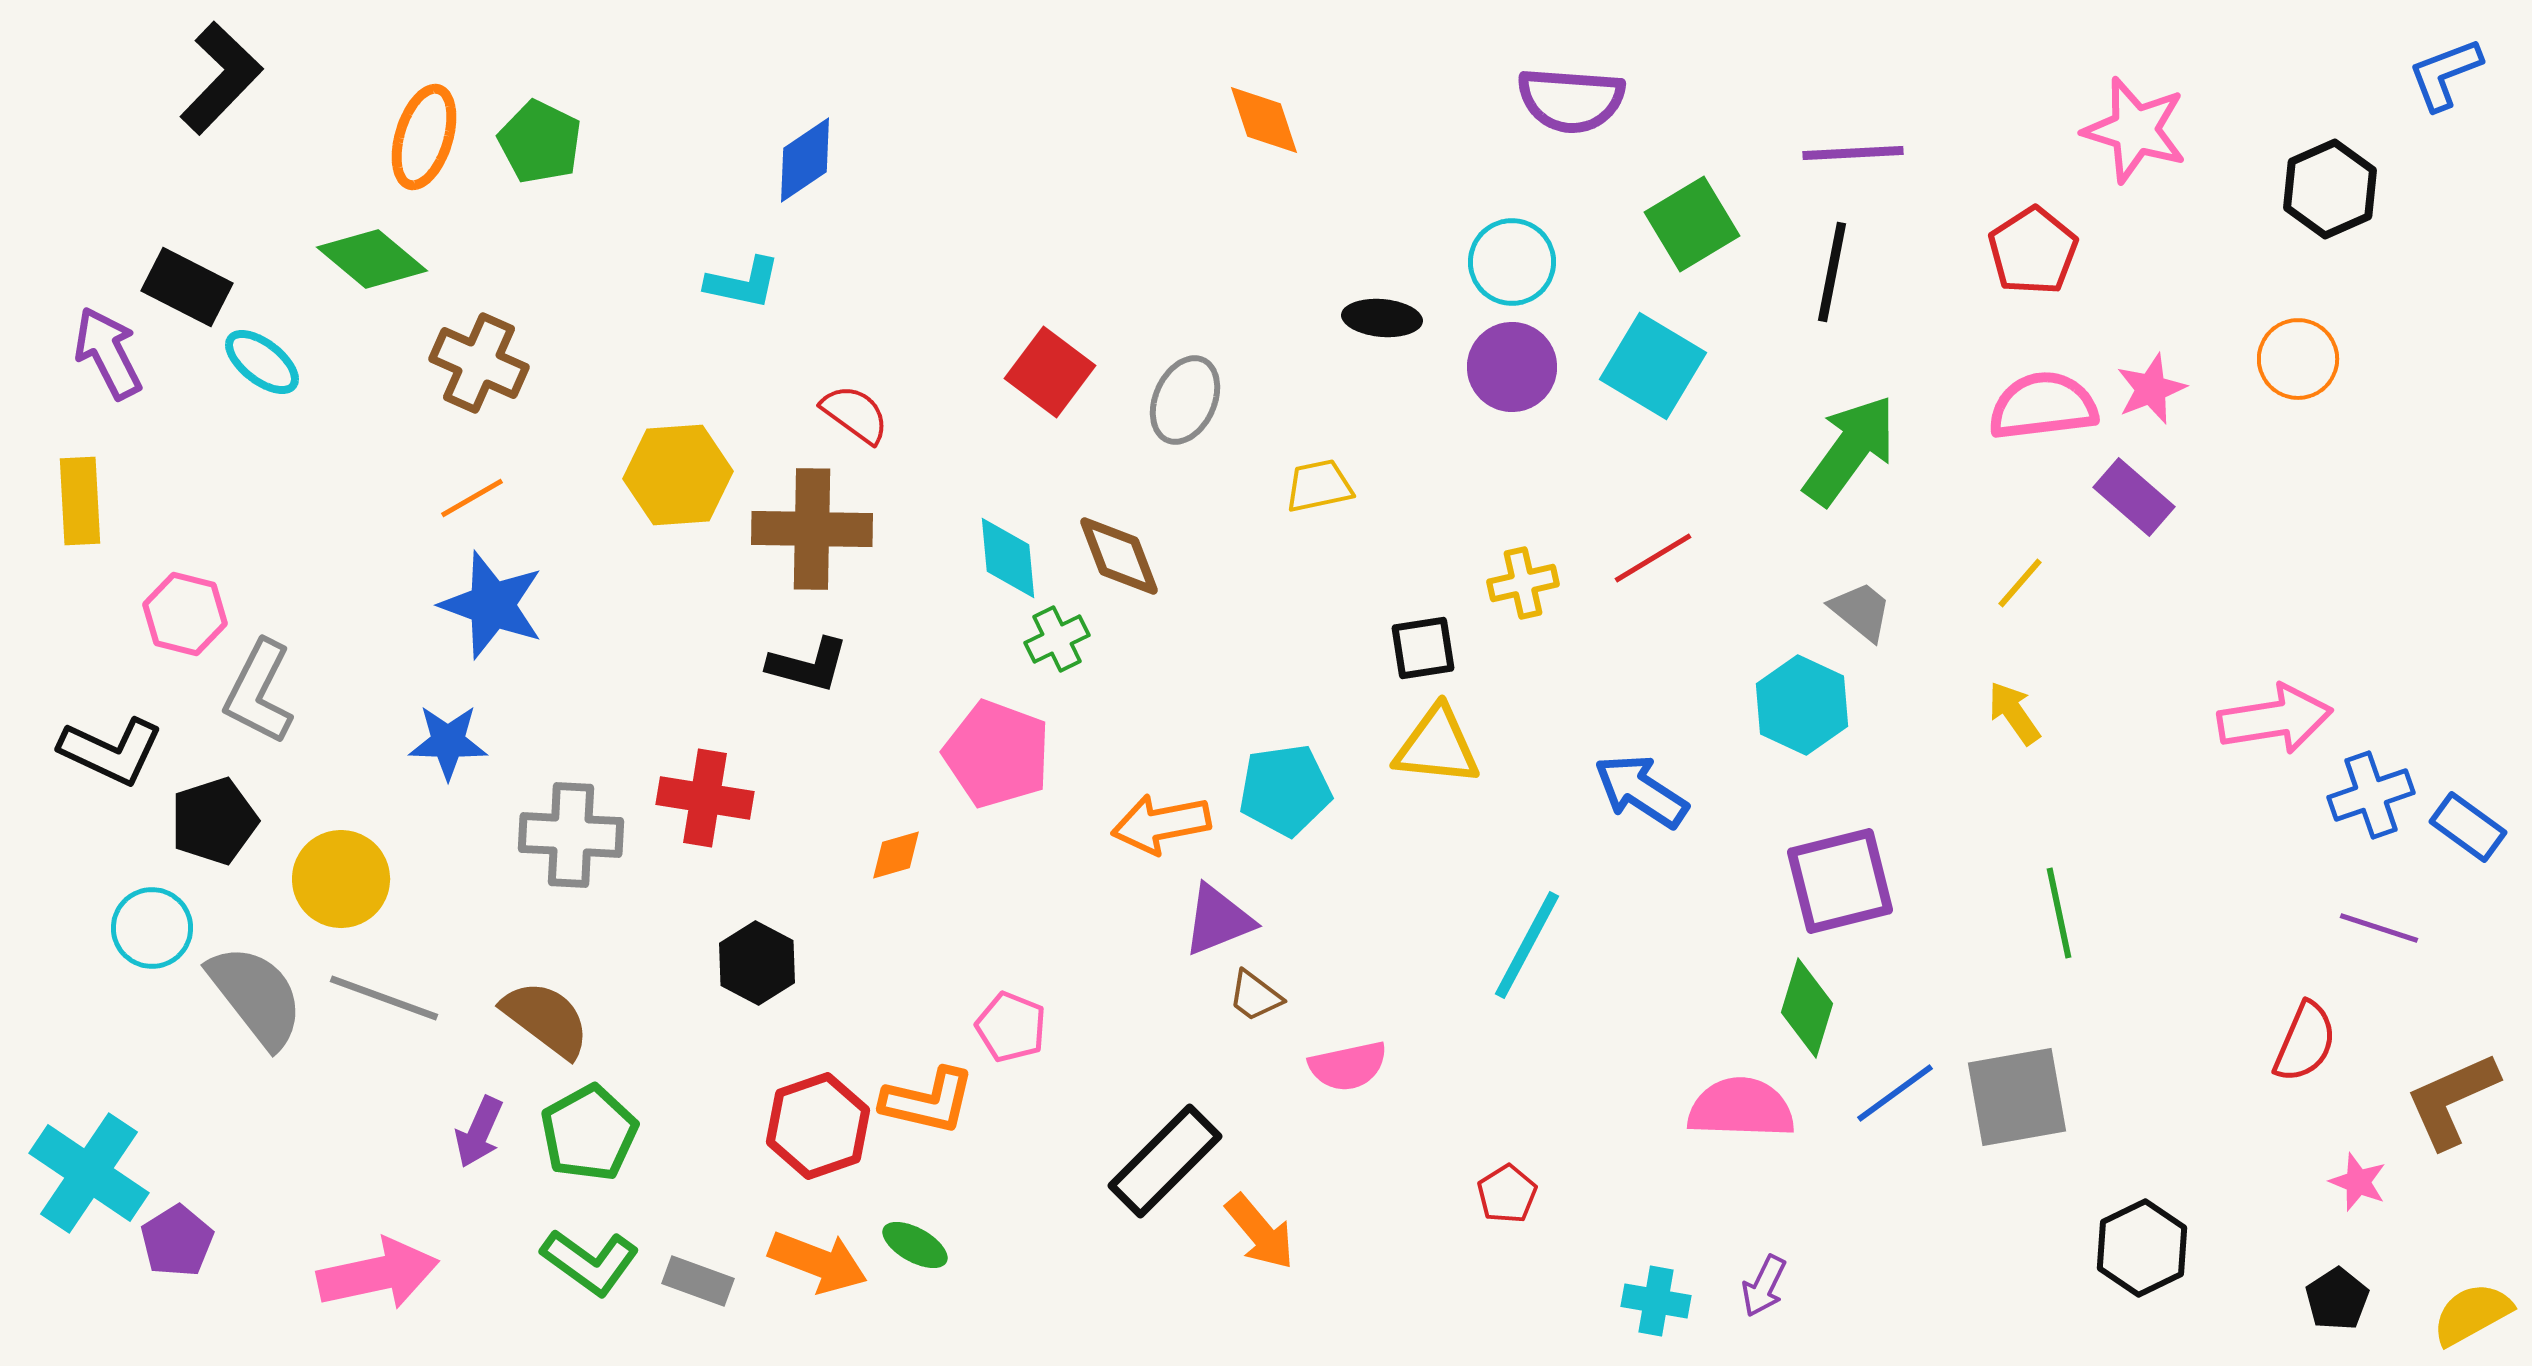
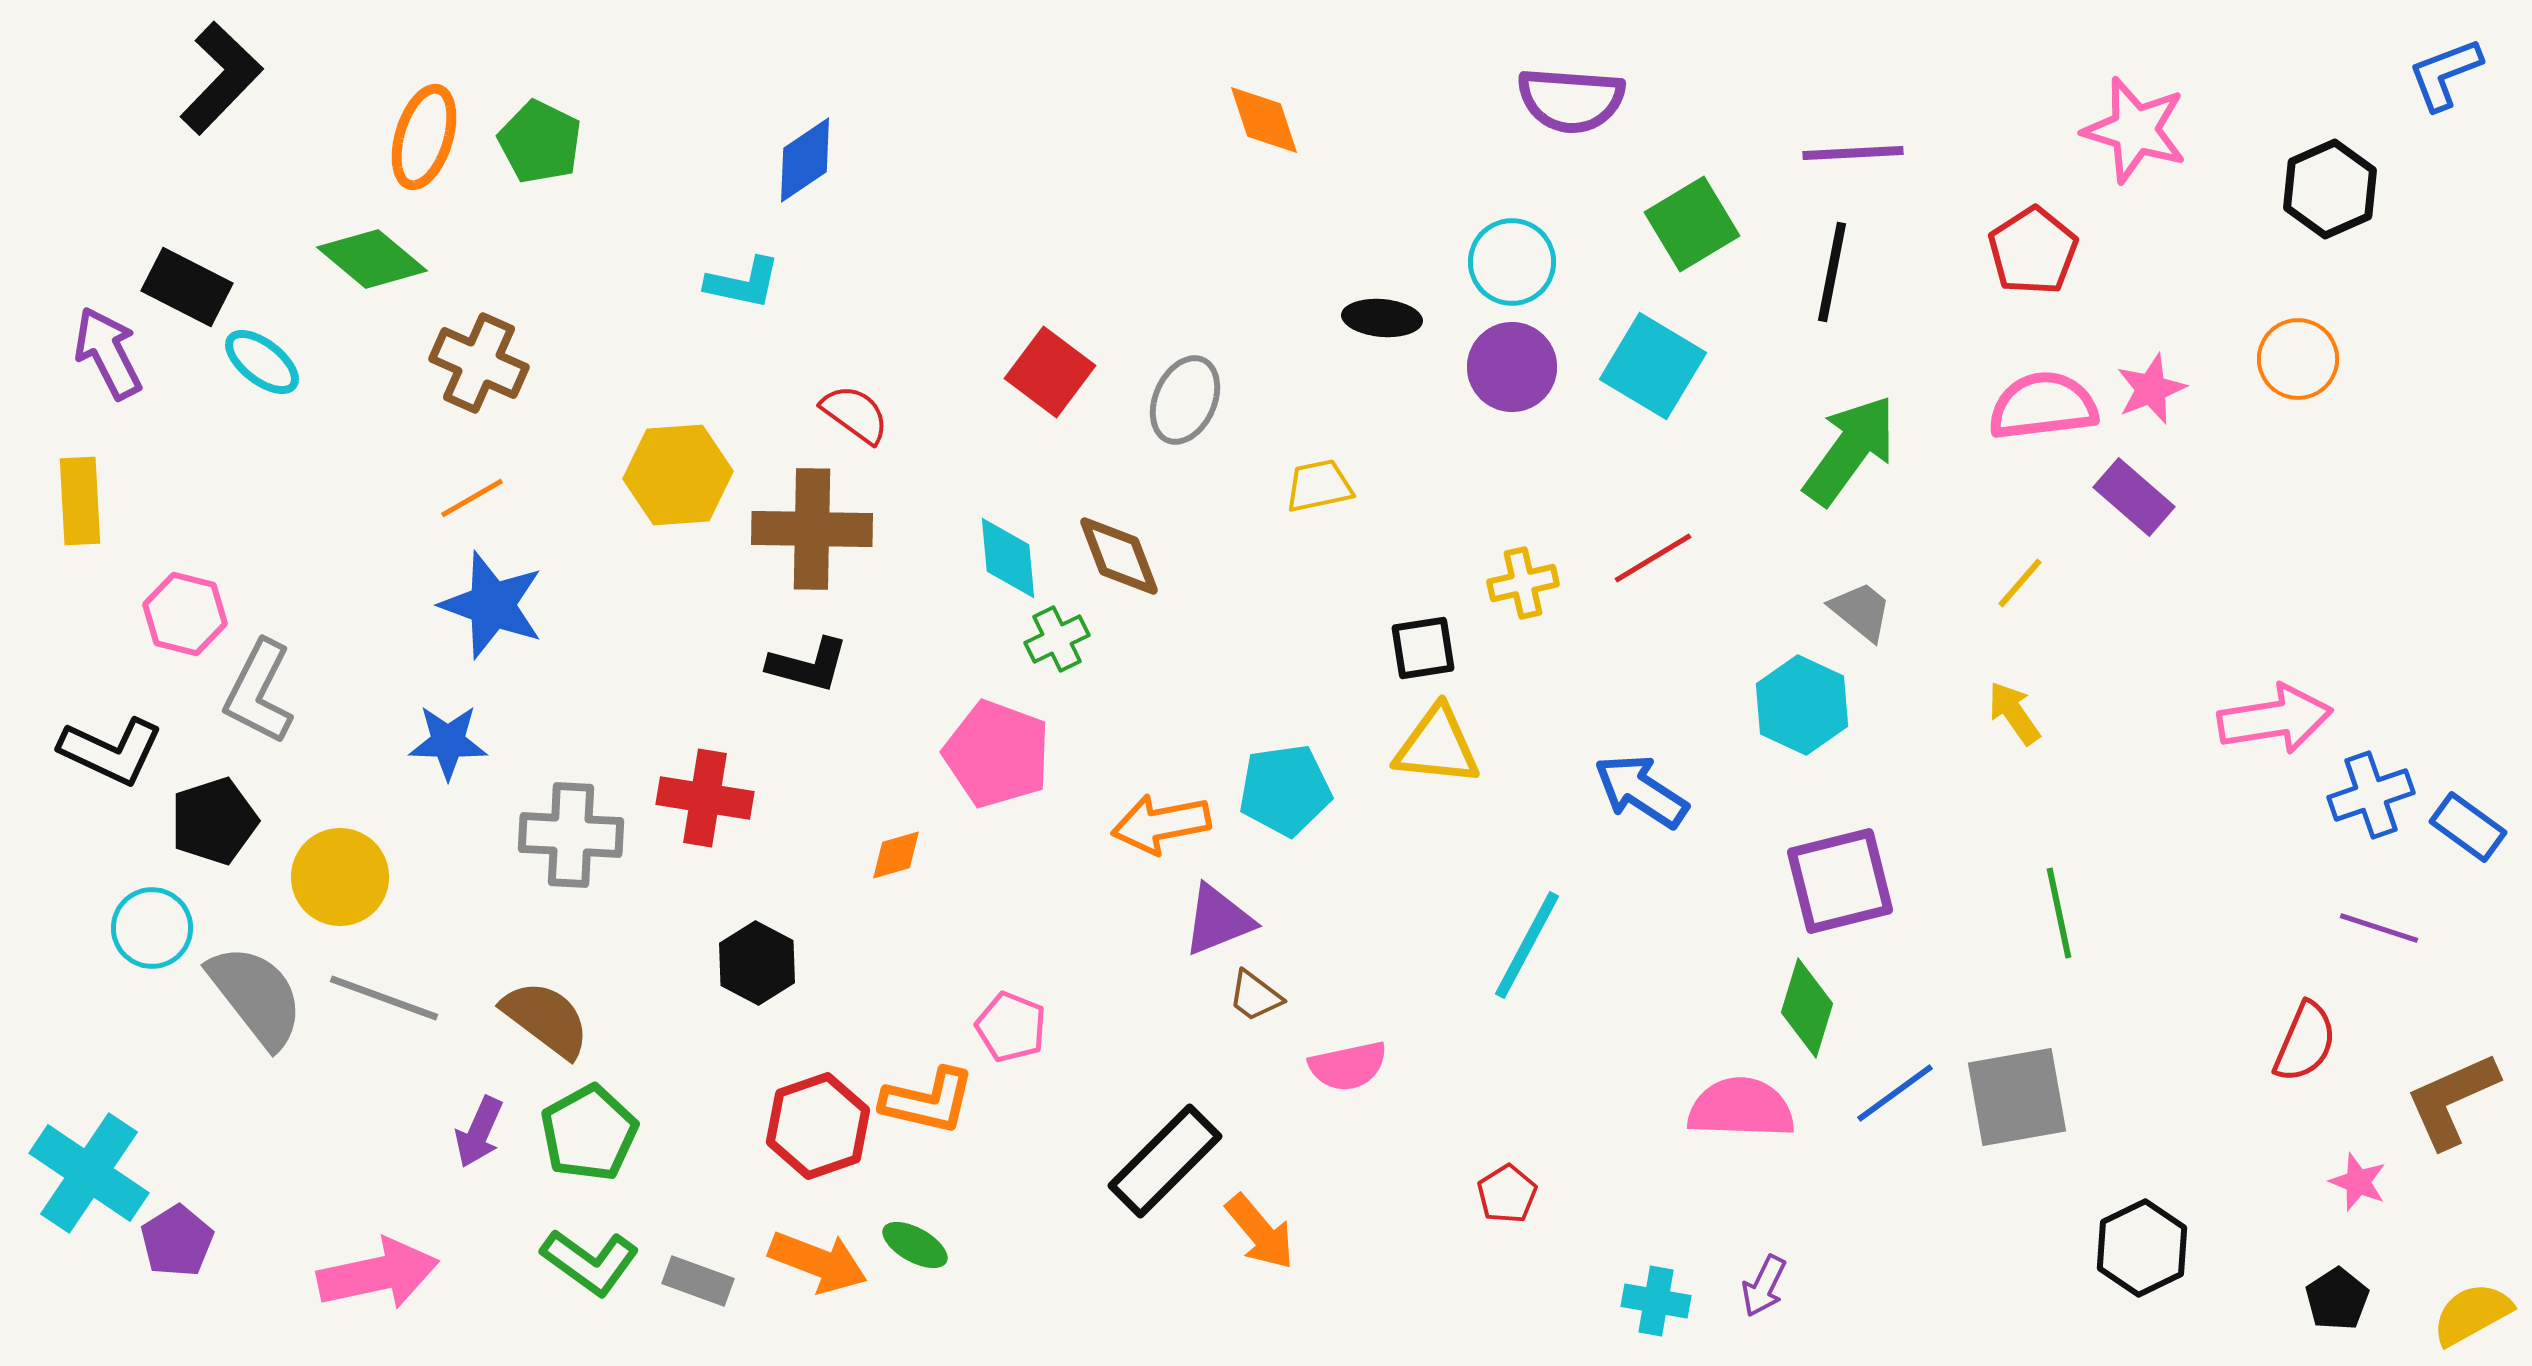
yellow circle at (341, 879): moved 1 px left, 2 px up
